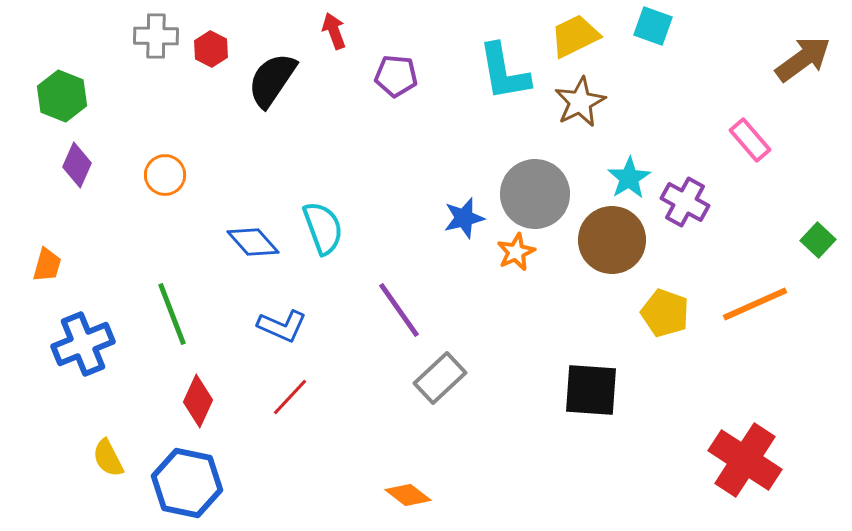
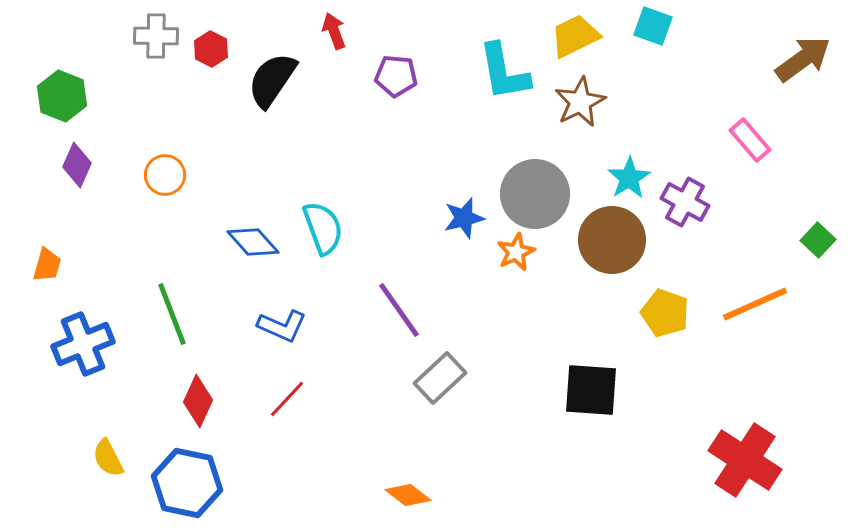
red line: moved 3 px left, 2 px down
